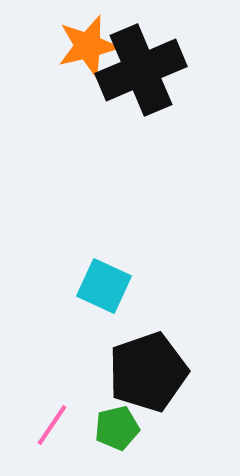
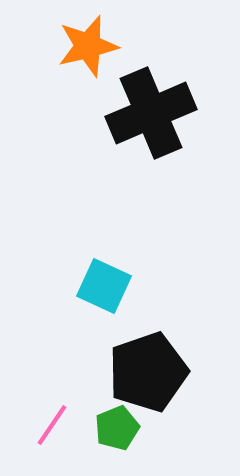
black cross: moved 10 px right, 43 px down
green pentagon: rotated 9 degrees counterclockwise
